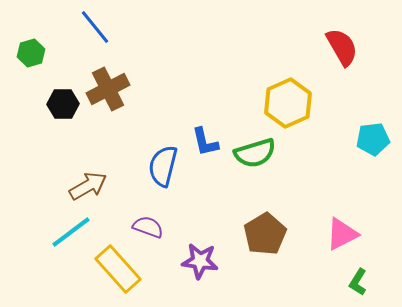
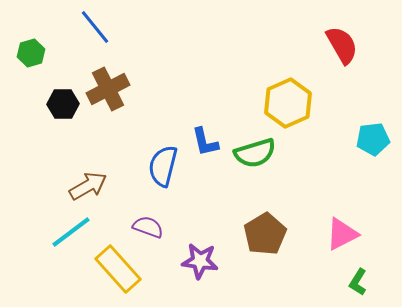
red semicircle: moved 2 px up
